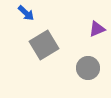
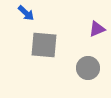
gray square: rotated 36 degrees clockwise
